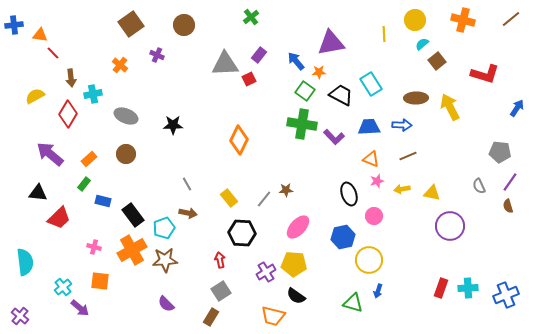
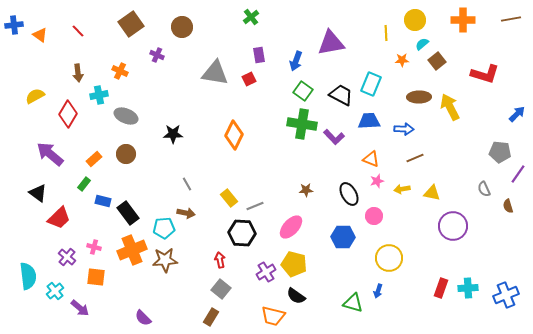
brown line at (511, 19): rotated 30 degrees clockwise
orange cross at (463, 20): rotated 15 degrees counterclockwise
brown circle at (184, 25): moved 2 px left, 2 px down
yellow line at (384, 34): moved 2 px right, 1 px up
orange triangle at (40, 35): rotated 28 degrees clockwise
red line at (53, 53): moved 25 px right, 22 px up
purple rectangle at (259, 55): rotated 49 degrees counterclockwise
blue arrow at (296, 61): rotated 120 degrees counterclockwise
gray triangle at (225, 64): moved 10 px left, 9 px down; rotated 12 degrees clockwise
orange cross at (120, 65): moved 6 px down; rotated 14 degrees counterclockwise
orange star at (319, 72): moved 83 px right, 12 px up
brown arrow at (71, 78): moved 7 px right, 5 px up
cyan rectangle at (371, 84): rotated 55 degrees clockwise
green square at (305, 91): moved 2 px left
cyan cross at (93, 94): moved 6 px right, 1 px down
brown ellipse at (416, 98): moved 3 px right, 1 px up
blue arrow at (517, 108): moved 6 px down; rotated 12 degrees clockwise
black star at (173, 125): moved 9 px down
blue arrow at (402, 125): moved 2 px right, 4 px down
blue trapezoid at (369, 127): moved 6 px up
orange diamond at (239, 140): moved 5 px left, 5 px up
brown line at (408, 156): moved 7 px right, 2 px down
orange rectangle at (89, 159): moved 5 px right
purple line at (510, 182): moved 8 px right, 8 px up
gray semicircle at (479, 186): moved 5 px right, 3 px down
brown star at (286, 190): moved 20 px right
black triangle at (38, 193): rotated 30 degrees clockwise
black ellipse at (349, 194): rotated 10 degrees counterclockwise
gray line at (264, 199): moved 9 px left, 7 px down; rotated 30 degrees clockwise
brown arrow at (188, 213): moved 2 px left
black rectangle at (133, 215): moved 5 px left, 2 px up
purple circle at (450, 226): moved 3 px right
pink ellipse at (298, 227): moved 7 px left
cyan pentagon at (164, 228): rotated 15 degrees clockwise
blue hexagon at (343, 237): rotated 15 degrees clockwise
orange cross at (132, 250): rotated 8 degrees clockwise
yellow circle at (369, 260): moved 20 px right, 2 px up
cyan semicircle at (25, 262): moved 3 px right, 14 px down
yellow pentagon at (294, 264): rotated 10 degrees clockwise
orange square at (100, 281): moved 4 px left, 4 px up
cyan cross at (63, 287): moved 8 px left, 4 px down
gray square at (221, 291): moved 2 px up; rotated 18 degrees counterclockwise
purple semicircle at (166, 304): moved 23 px left, 14 px down
purple cross at (20, 316): moved 47 px right, 59 px up
